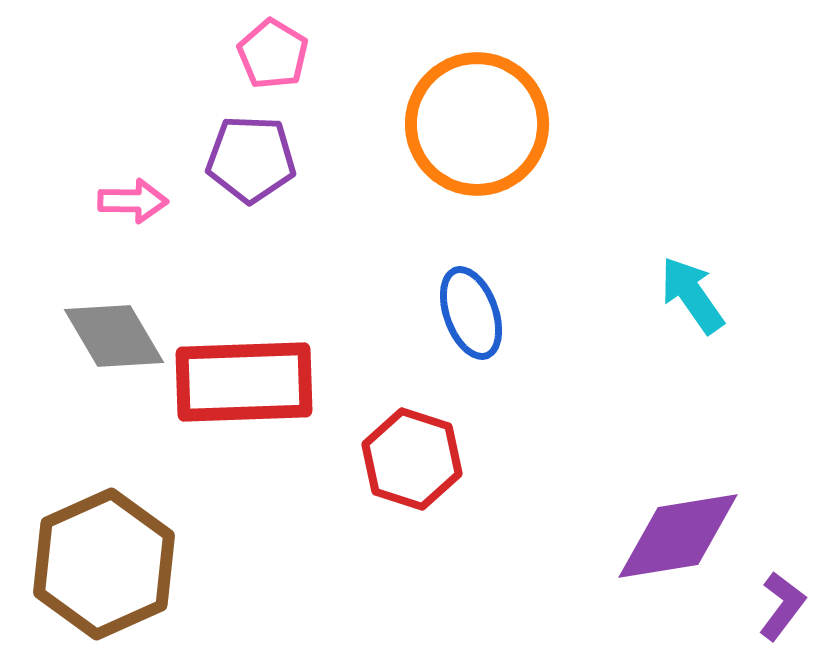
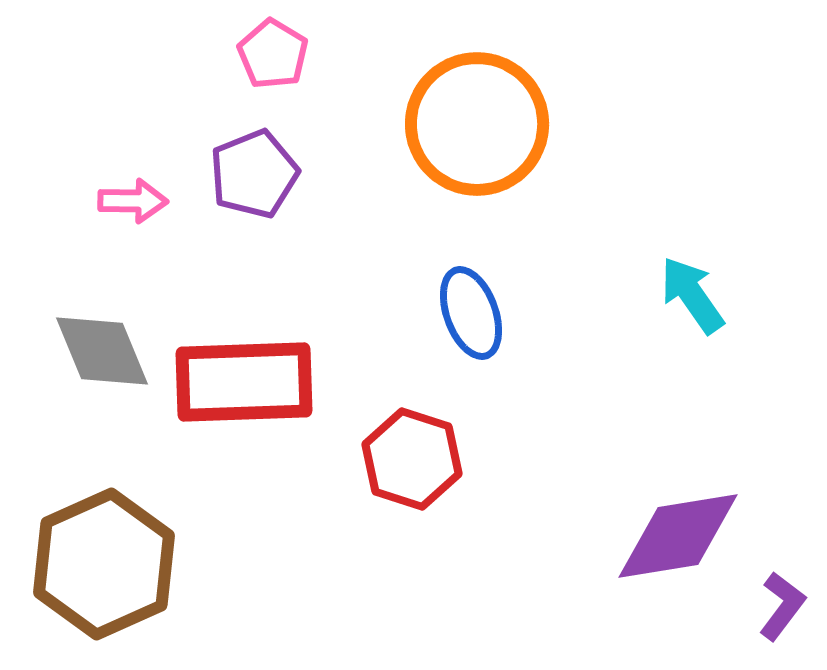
purple pentagon: moved 3 px right, 15 px down; rotated 24 degrees counterclockwise
gray diamond: moved 12 px left, 15 px down; rotated 8 degrees clockwise
